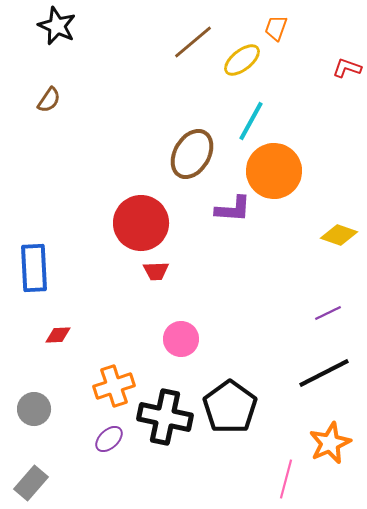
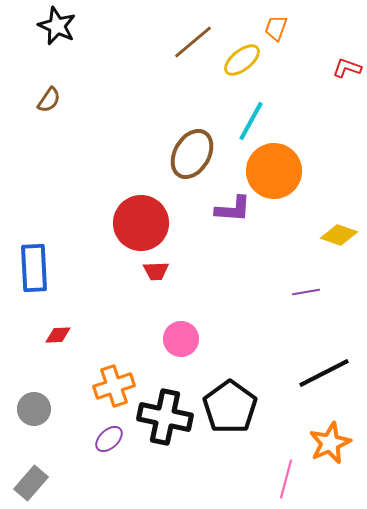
purple line: moved 22 px left, 21 px up; rotated 16 degrees clockwise
